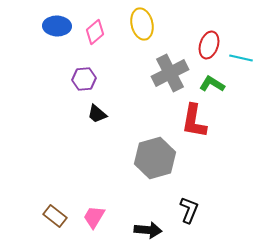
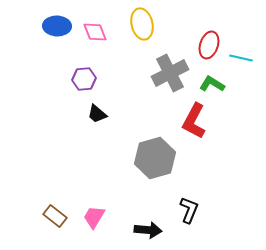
pink diamond: rotated 70 degrees counterclockwise
red L-shape: rotated 18 degrees clockwise
